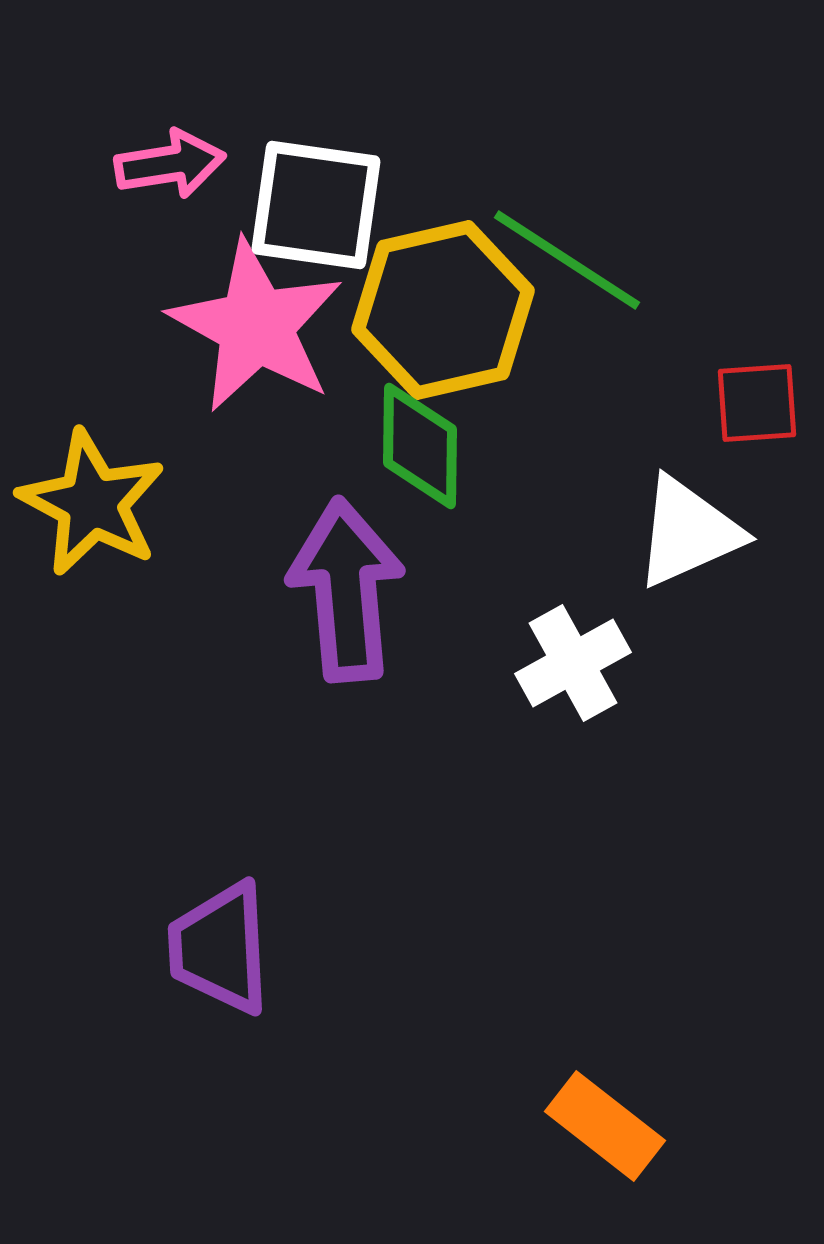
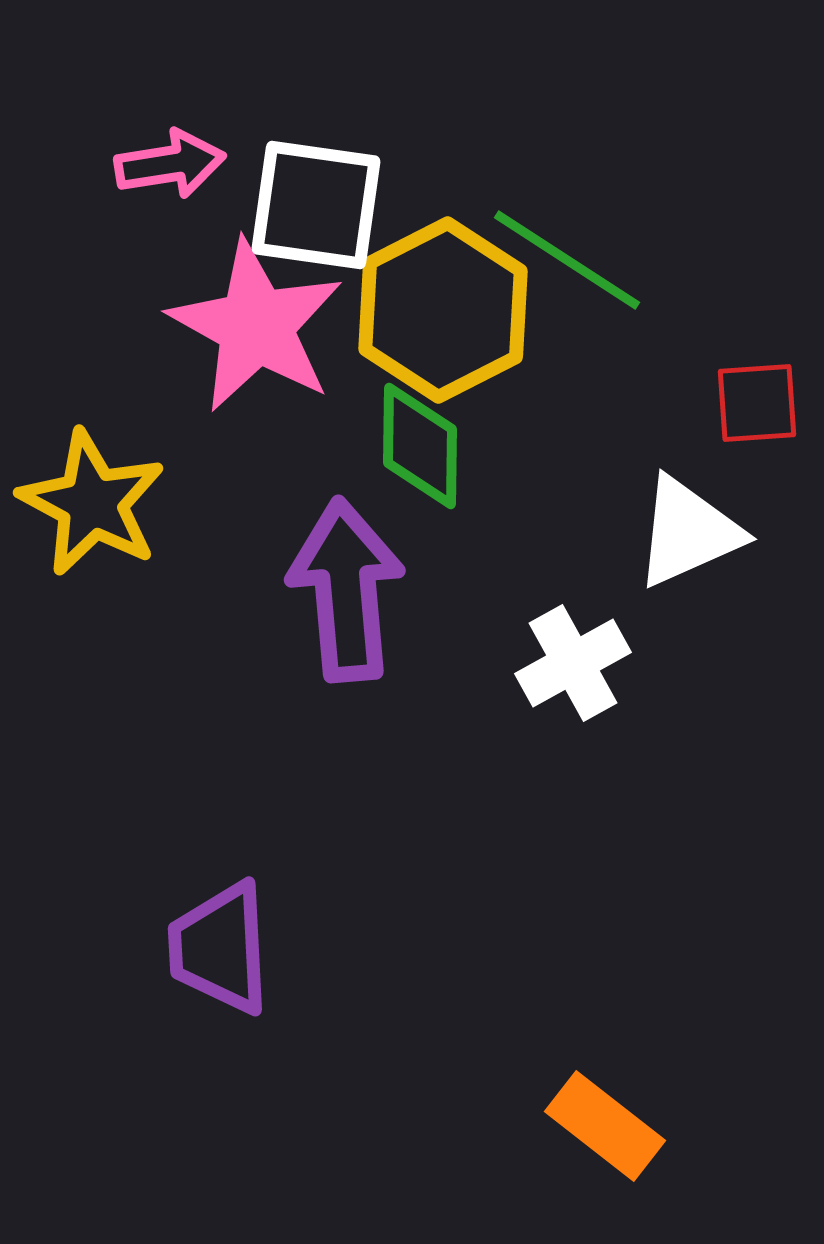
yellow hexagon: rotated 14 degrees counterclockwise
